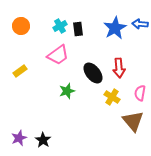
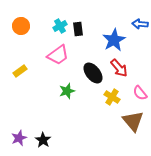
blue star: moved 1 px left, 12 px down
red arrow: rotated 36 degrees counterclockwise
pink semicircle: rotated 49 degrees counterclockwise
